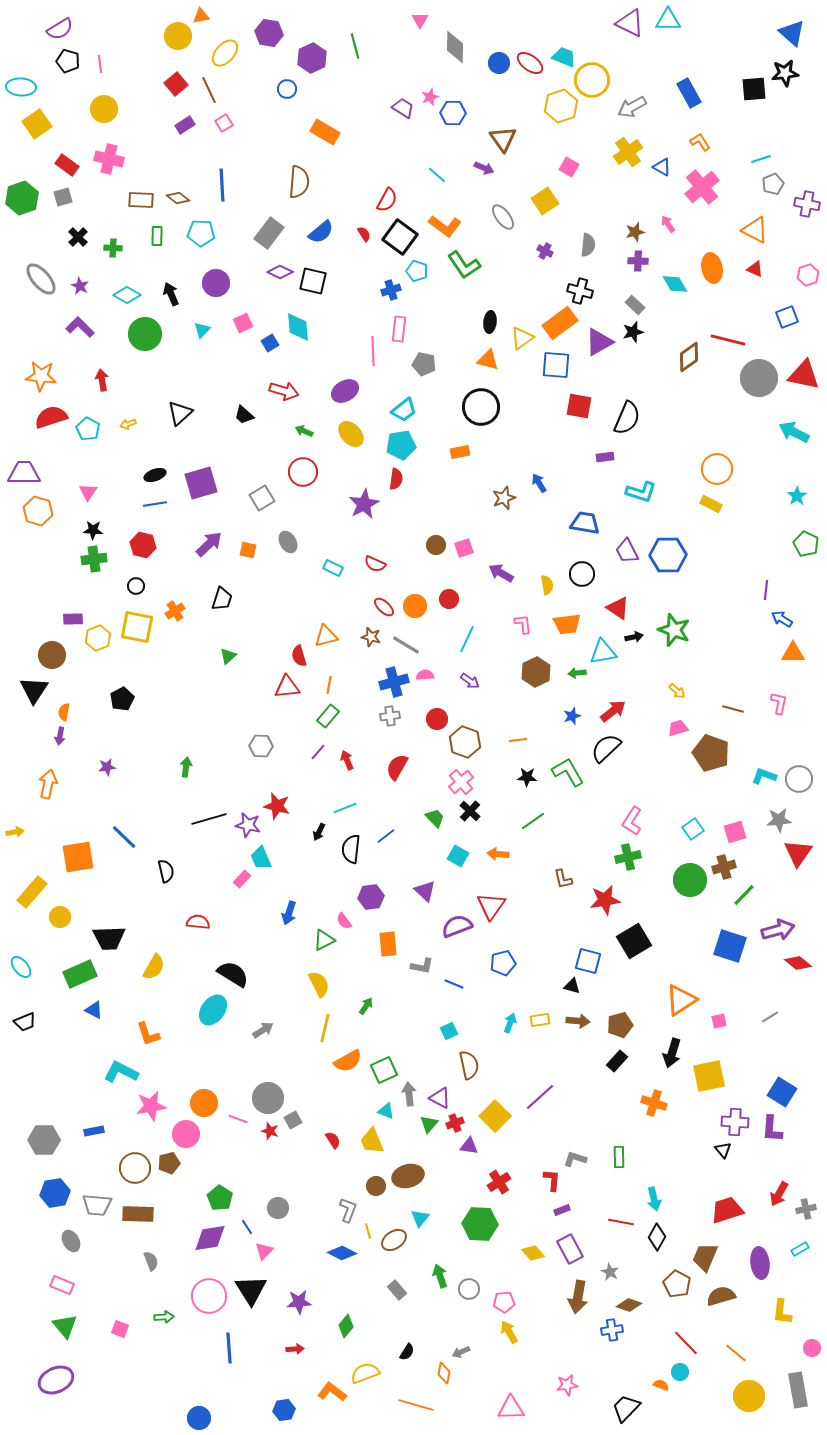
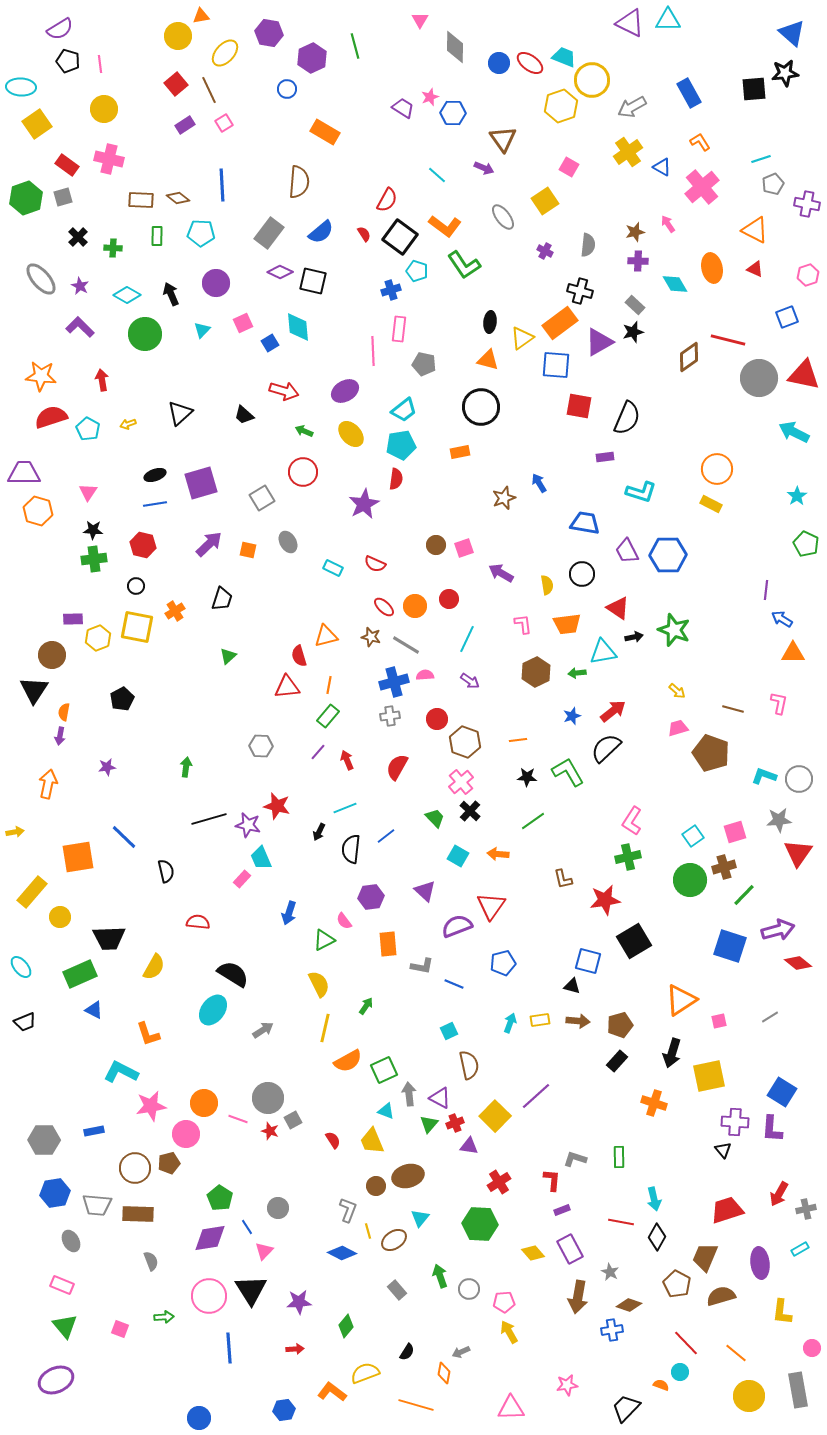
green hexagon at (22, 198): moved 4 px right
cyan square at (693, 829): moved 7 px down
purple line at (540, 1097): moved 4 px left, 1 px up
